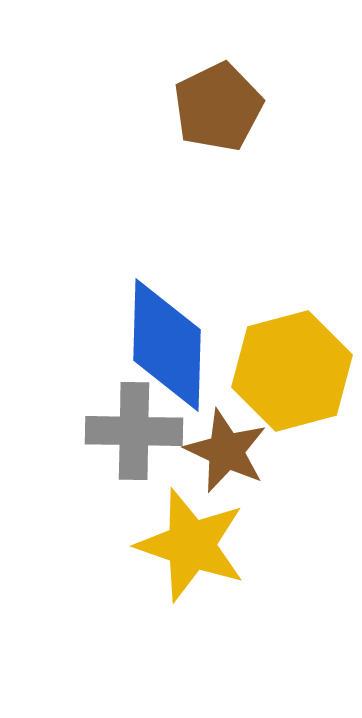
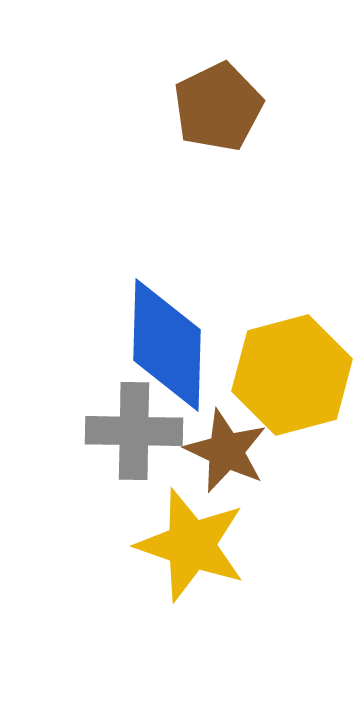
yellow hexagon: moved 4 px down
